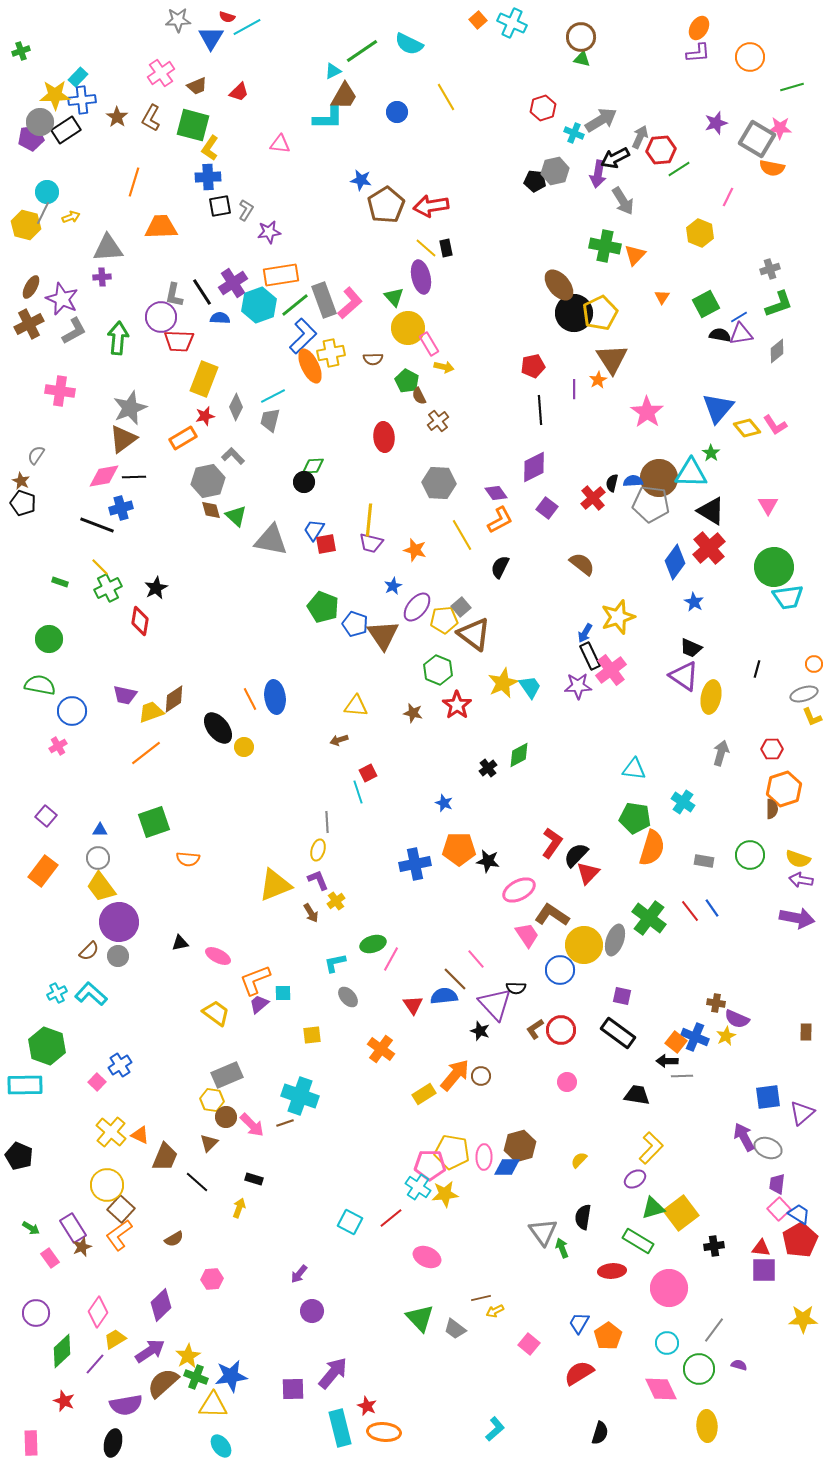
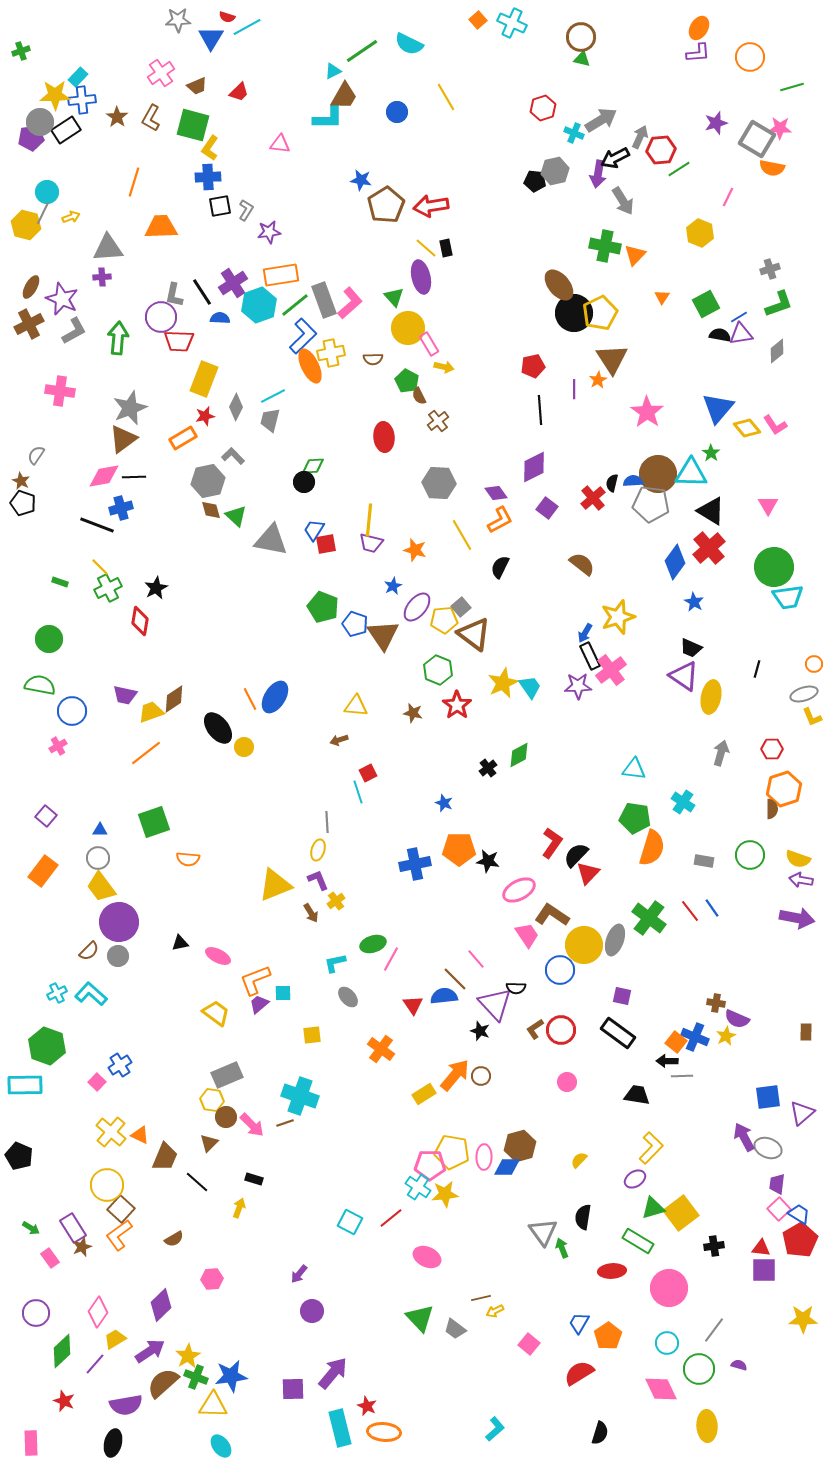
brown circle at (659, 478): moved 1 px left, 4 px up
blue ellipse at (275, 697): rotated 40 degrees clockwise
